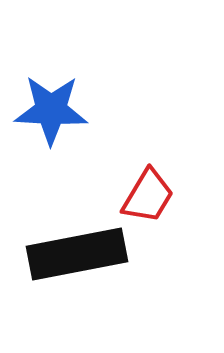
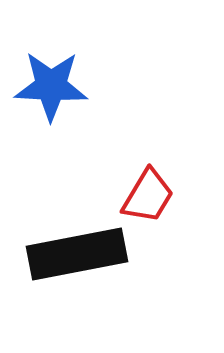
blue star: moved 24 px up
